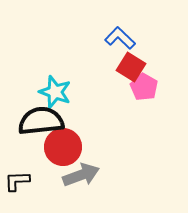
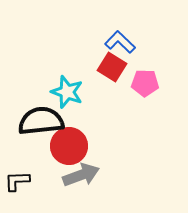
blue L-shape: moved 4 px down
red square: moved 19 px left
pink pentagon: moved 1 px right, 4 px up; rotated 28 degrees counterclockwise
cyan star: moved 12 px right
red circle: moved 6 px right, 1 px up
